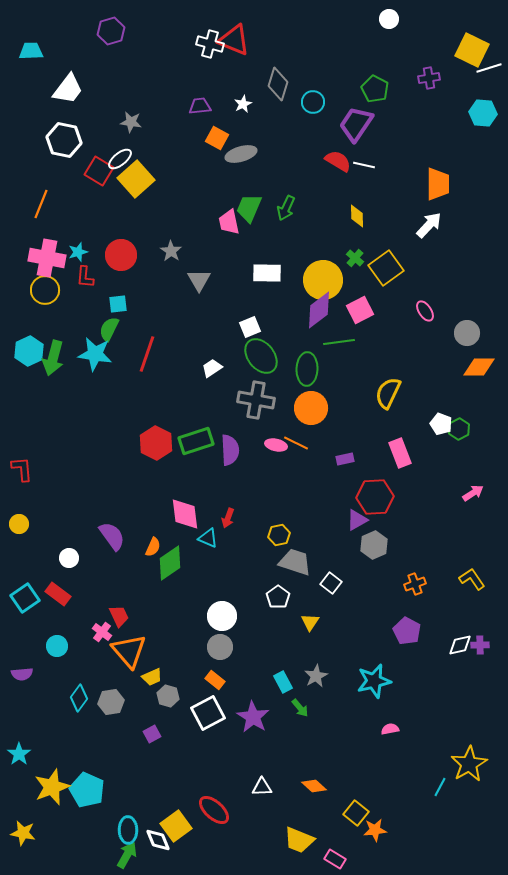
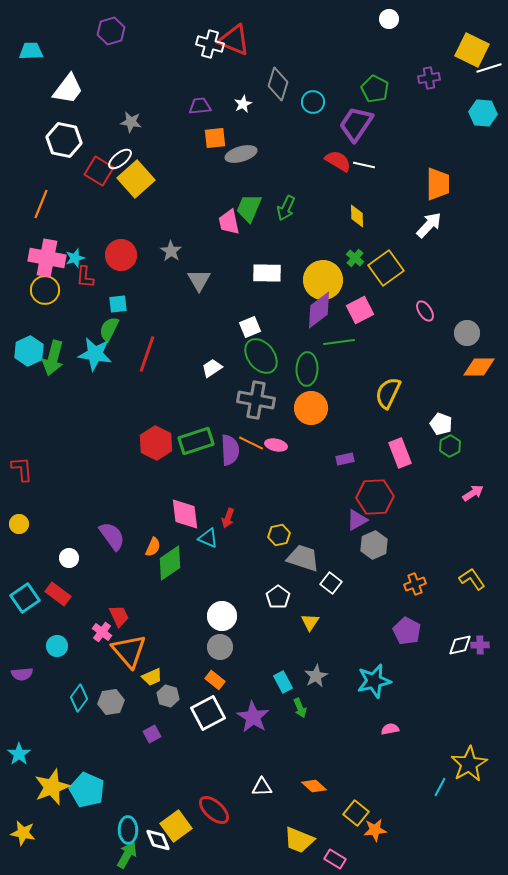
orange square at (217, 138): moved 2 px left; rotated 35 degrees counterclockwise
cyan star at (78, 252): moved 3 px left, 6 px down
green hexagon at (459, 429): moved 9 px left, 17 px down
orange line at (296, 443): moved 45 px left
gray trapezoid at (295, 562): moved 8 px right, 4 px up
green arrow at (300, 708): rotated 18 degrees clockwise
